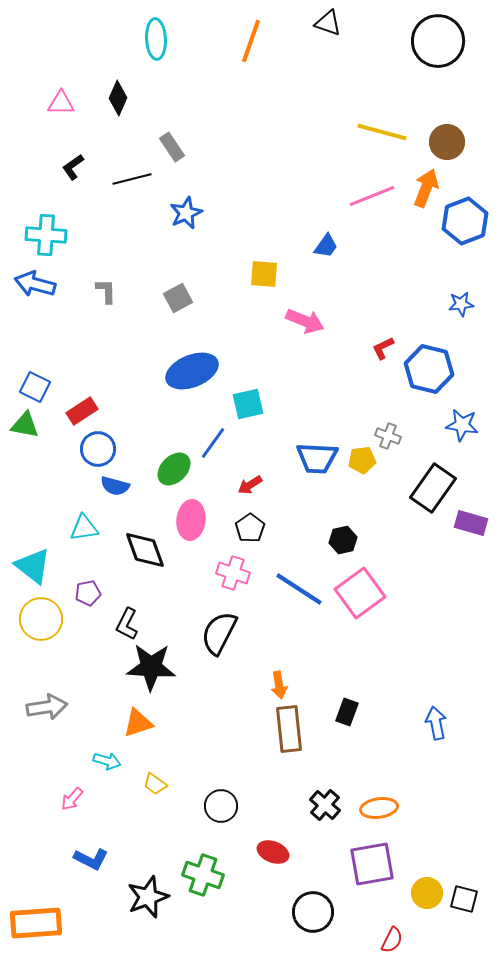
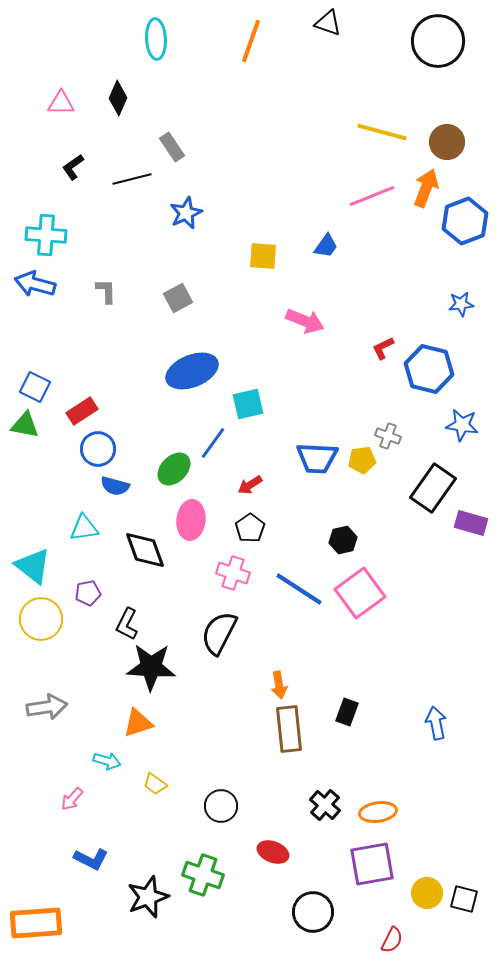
yellow square at (264, 274): moved 1 px left, 18 px up
orange ellipse at (379, 808): moved 1 px left, 4 px down
